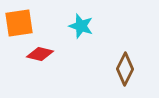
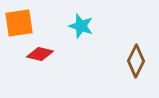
brown diamond: moved 11 px right, 8 px up
